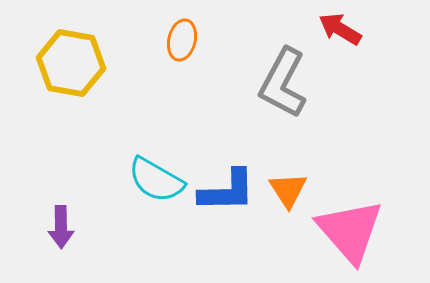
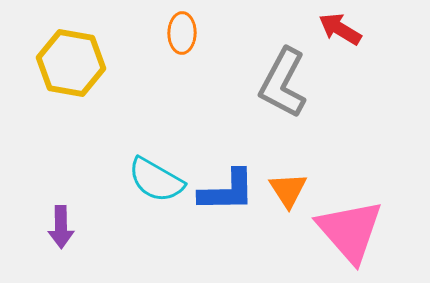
orange ellipse: moved 7 px up; rotated 12 degrees counterclockwise
